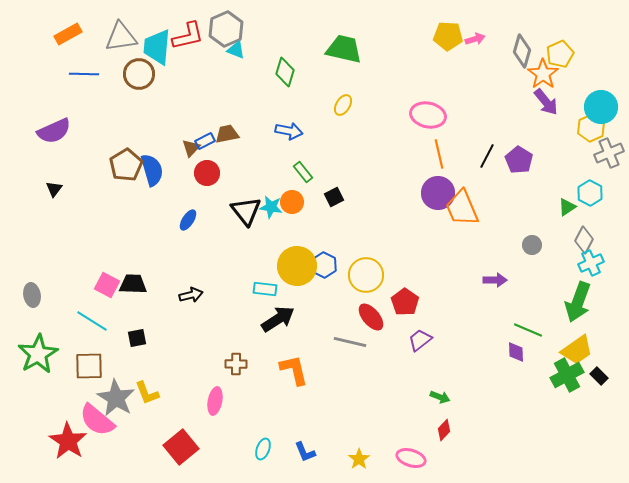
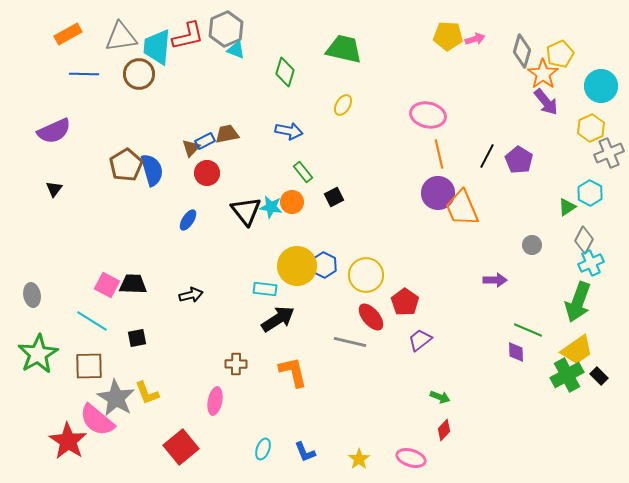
cyan circle at (601, 107): moved 21 px up
orange L-shape at (294, 370): moved 1 px left, 2 px down
